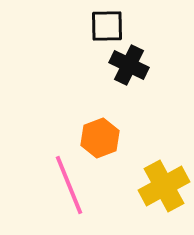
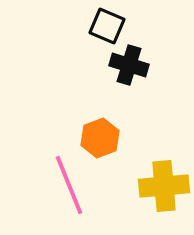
black square: rotated 24 degrees clockwise
black cross: rotated 9 degrees counterclockwise
yellow cross: rotated 24 degrees clockwise
